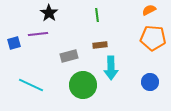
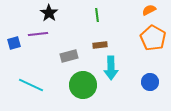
orange pentagon: rotated 25 degrees clockwise
